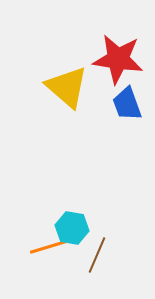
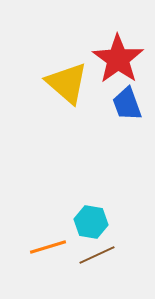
red star: rotated 27 degrees clockwise
yellow triangle: moved 4 px up
cyan hexagon: moved 19 px right, 6 px up
brown line: rotated 42 degrees clockwise
